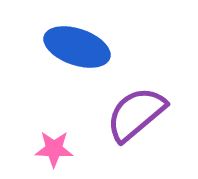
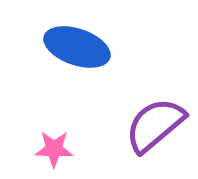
purple semicircle: moved 19 px right, 11 px down
